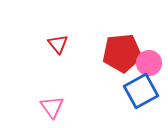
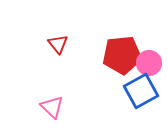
red pentagon: moved 2 px down
pink triangle: rotated 10 degrees counterclockwise
